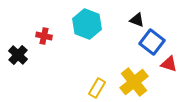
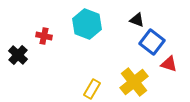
yellow rectangle: moved 5 px left, 1 px down
